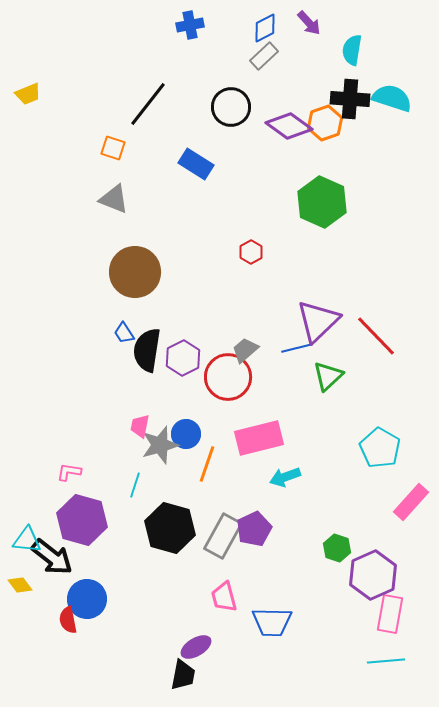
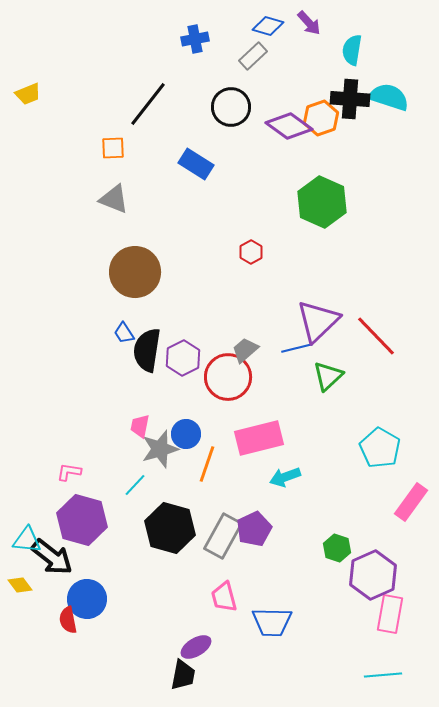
blue cross at (190, 25): moved 5 px right, 14 px down
blue diamond at (265, 28): moved 3 px right, 2 px up; rotated 44 degrees clockwise
gray rectangle at (264, 56): moved 11 px left
cyan semicircle at (392, 98): moved 3 px left, 1 px up
orange hexagon at (325, 123): moved 4 px left, 5 px up
orange square at (113, 148): rotated 20 degrees counterclockwise
gray star at (160, 445): moved 4 px down
cyan line at (135, 485): rotated 25 degrees clockwise
pink rectangle at (411, 502): rotated 6 degrees counterclockwise
cyan line at (386, 661): moved 3 px left, 14 px down
